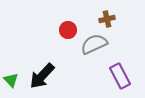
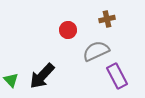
gray semicircle: moved 2 px right, 7 px down
purple rectangle: moved 3 px left
